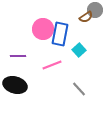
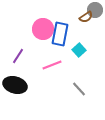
purple line: rotated 56 degrees counterclockwise
